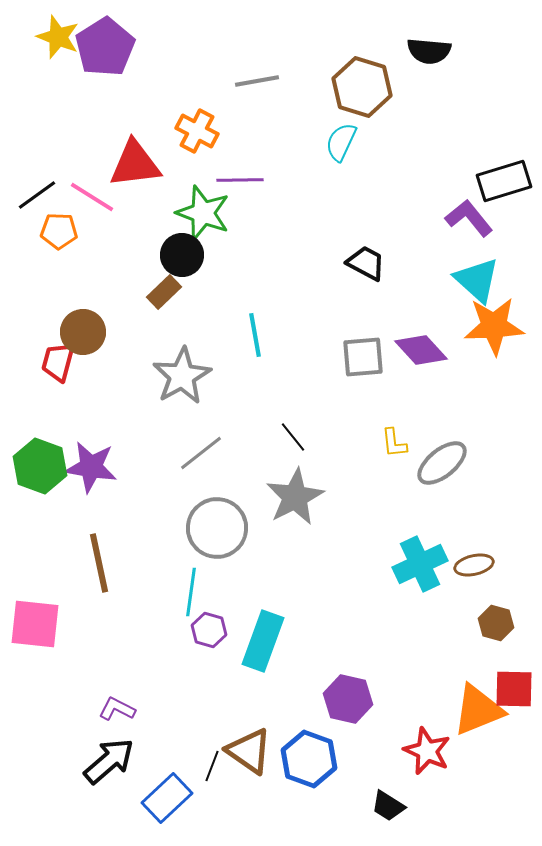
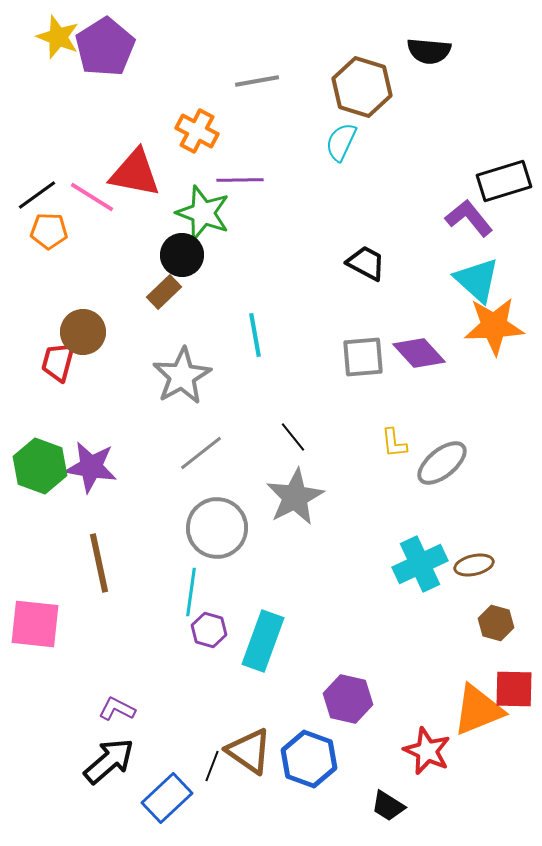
red triangle at (135, 164): moved 9 px down; rotated 18 degrees clockwise
orange pentagon at (59, 231): moved 10 px left
purple diamond at (421, 350): moved 2 px left, 3 px down
